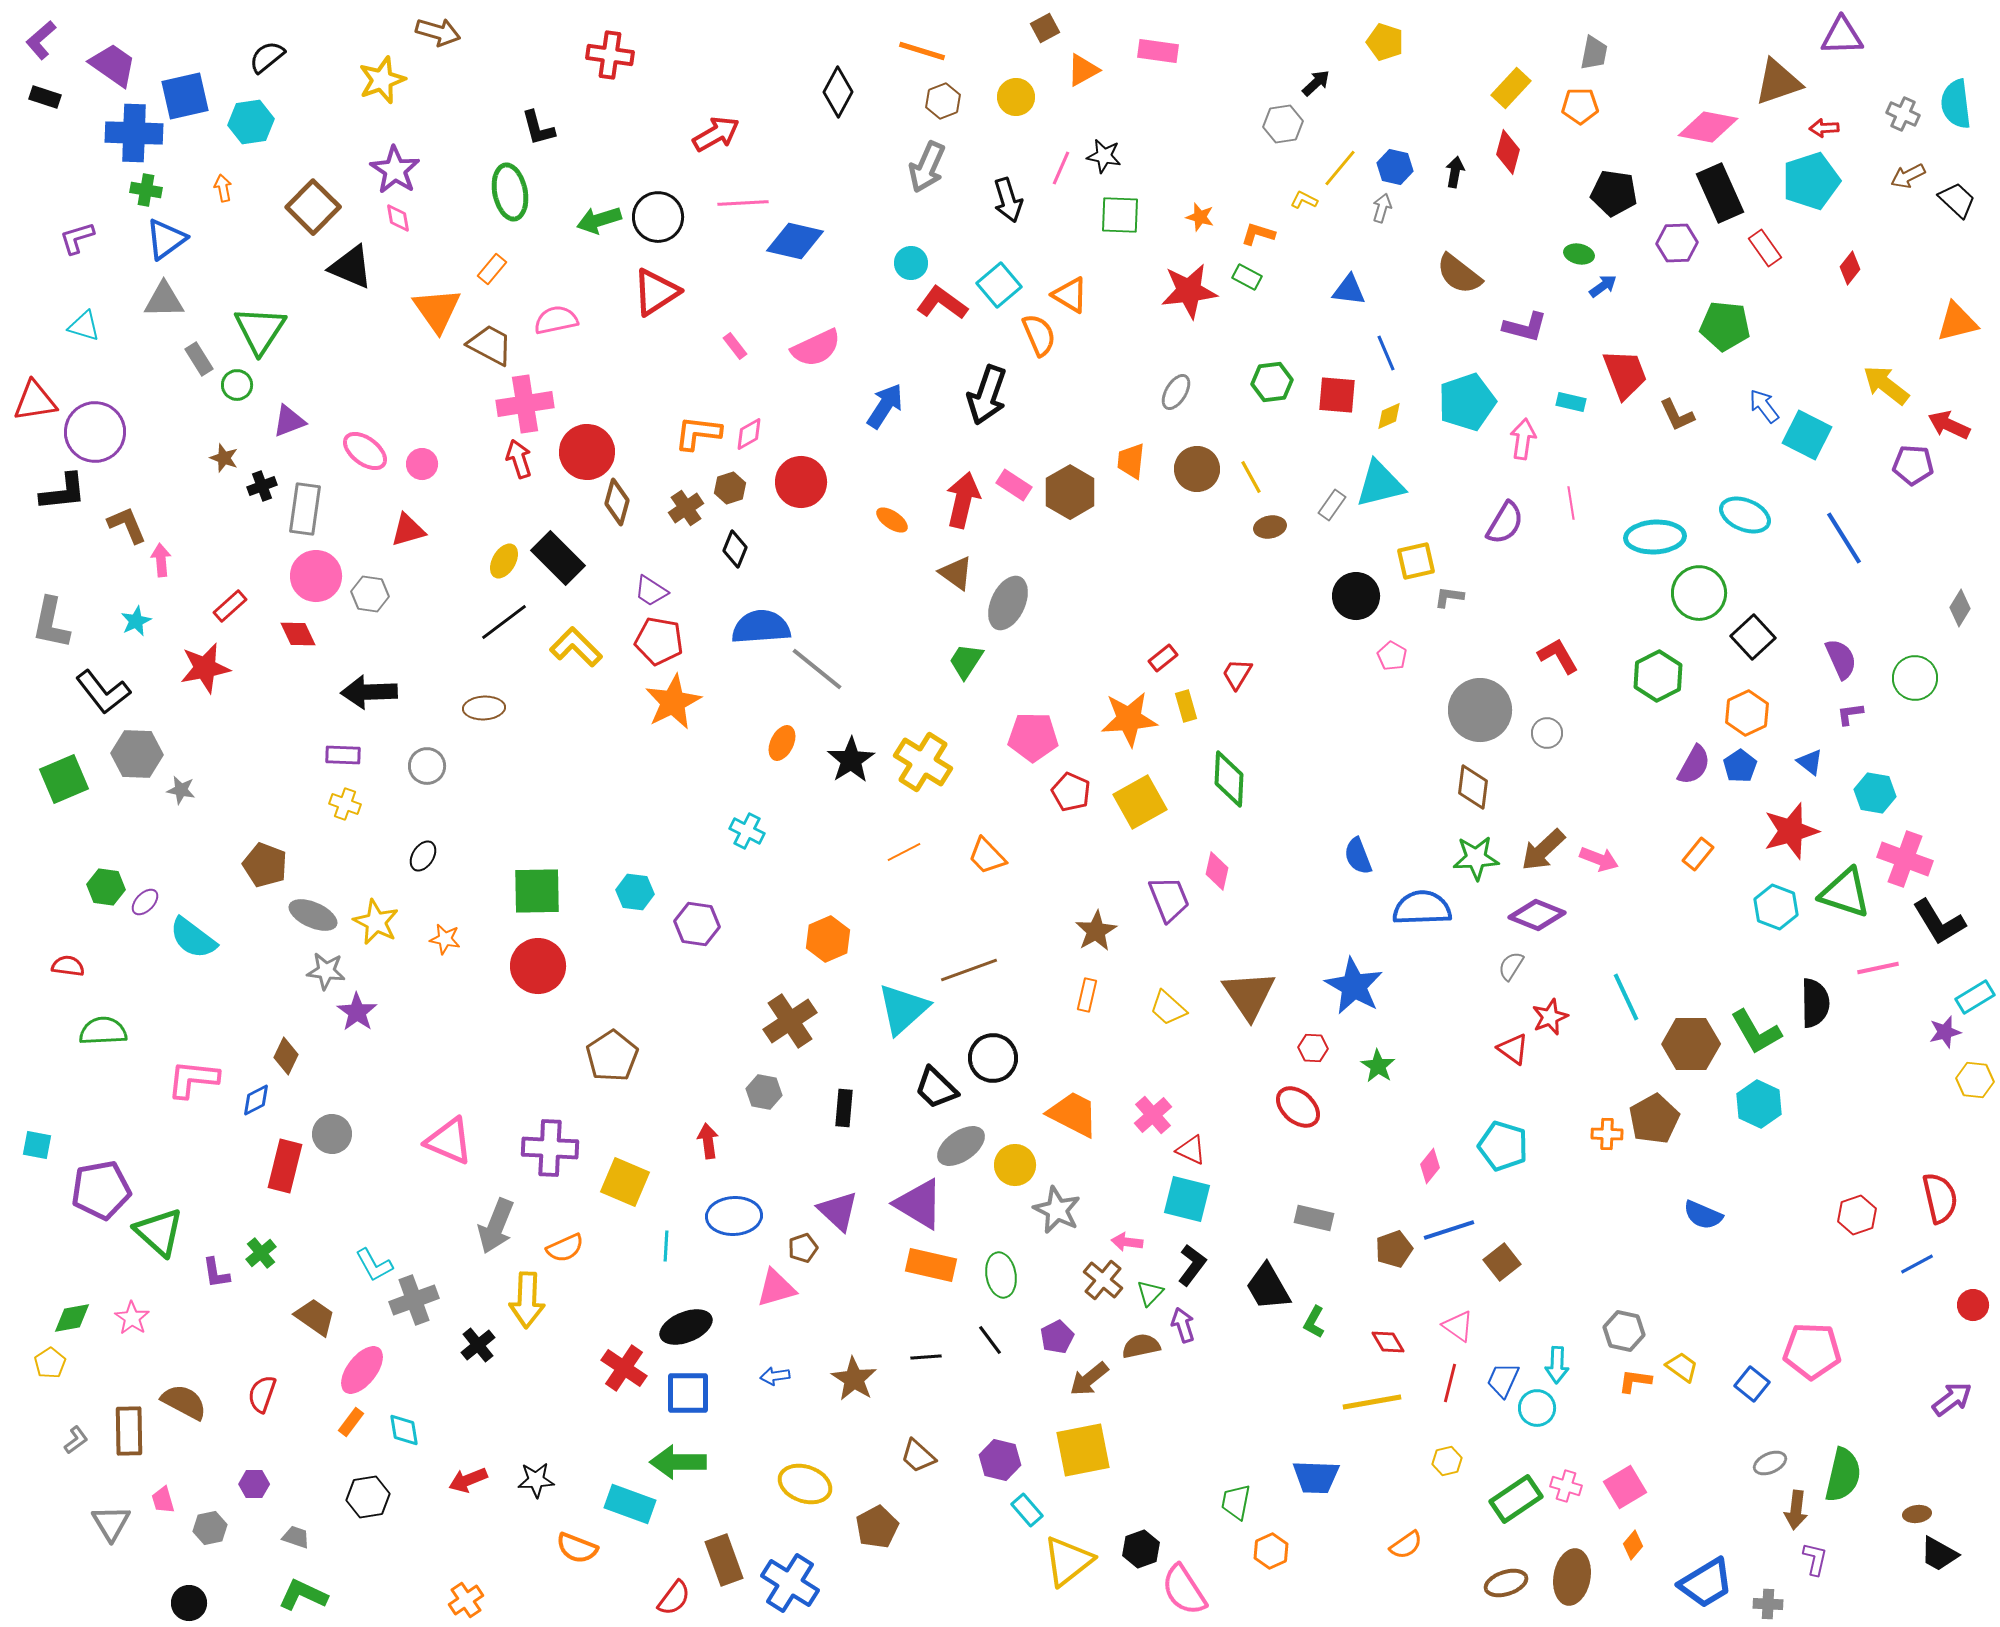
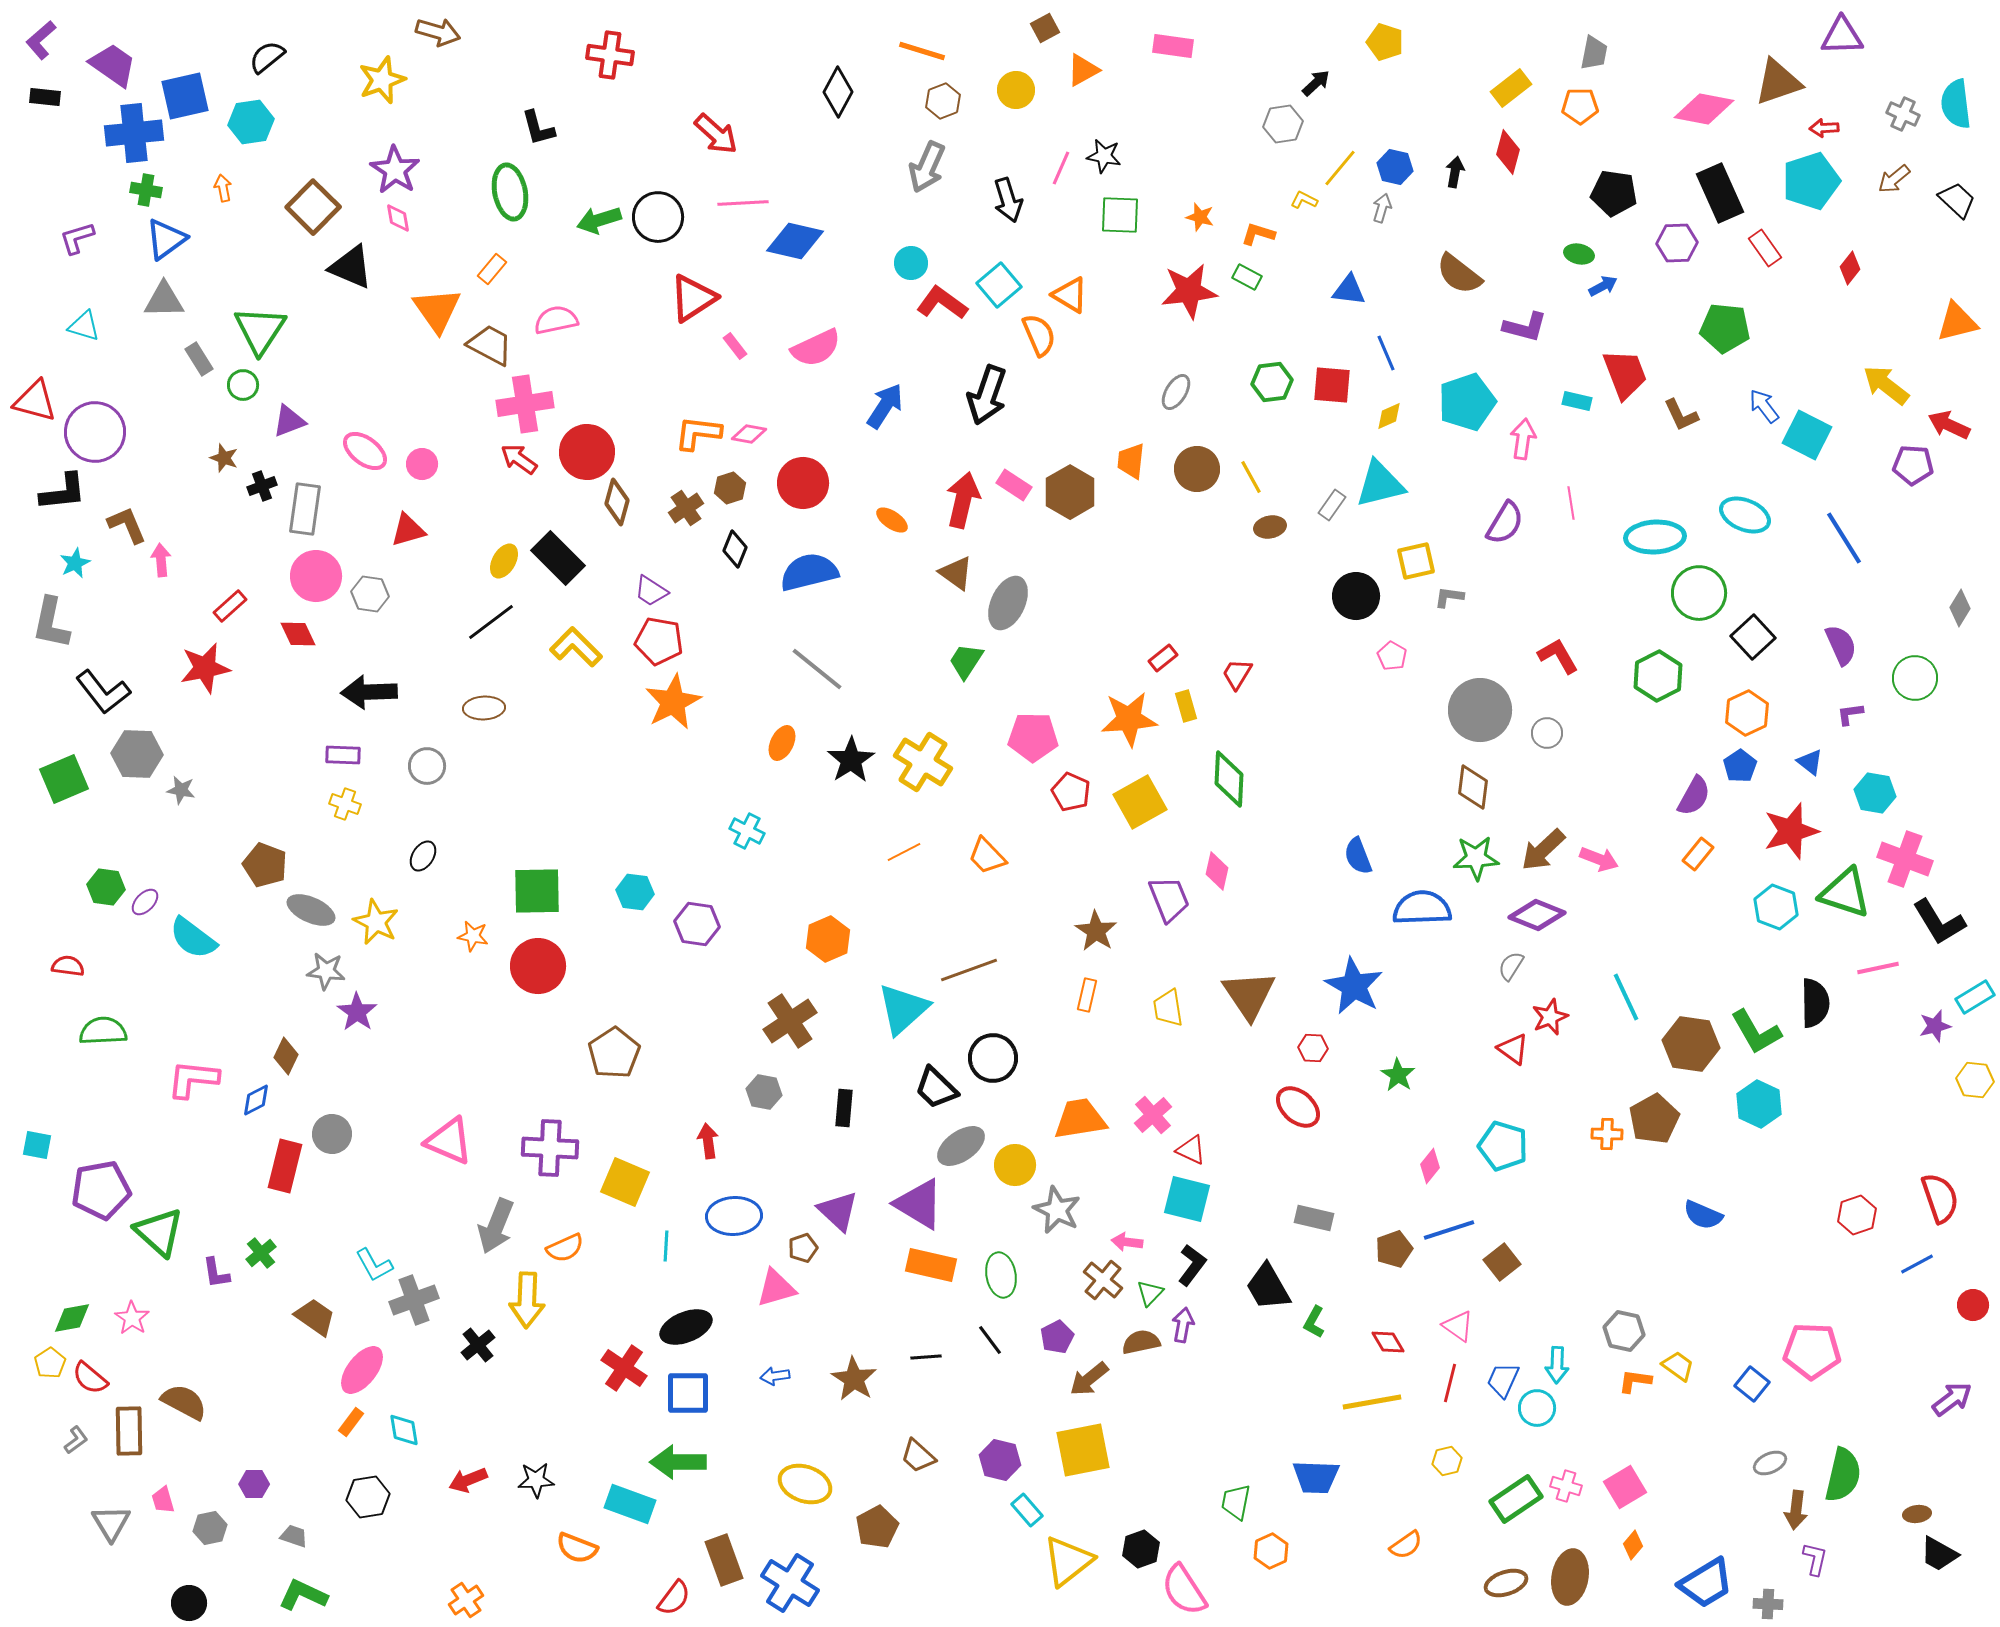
pink rectangle at (1158, 51): moved 15 px right, 5 px up
yellow rectangle at (1511, 88): rotated 9 degrees clockwise
black rectangle at (45, 97): rotated 12 degrees counterclockwise
yellow circle at (1016, 97): moved 7 px up
pink diamond at (1708, 127): moved 4 px left, 18 px up
blue cross at (134, 133): rotated 8 degrees counterclockwise
red arrow at (716, 134): rotated 72 degrees clockwise
brown arrow at (1908, 176): moved 14 px left, 3 px down; rotated 12 degrees counterclockwise
blue arrow at (1603, 286): rotated 8 degrees clockwise
red triangle at (656, 292): moved 37 px right, 6 px down
green pentagon at (1725, 326): moved 2 px down
green circle at (237, 385): moved 6 px right
red square at (1337, 395): moved 5 px left, 10 px up
red triangle at (35, 401): rotated 24 degrees clockwise
cyan rectangle at (1571, 402): moved 6 px right, 1 px up
brown L-shape at (1677, 415): moved 4 px right
pink diamond at (749, 434): rotated 40 degrees clockwise
red arrow at (519, 459): rotated 36 degrees counterclockwise
red circle at (801, 482): moved 2 px right, 1 px down
cyan star at (136, 621): moved 61 px left, 58 px up
black line at (504, 622): moved 13 px left
blue semicircle at (761, 627): moved 48 px right, 55 px up; rotated 10 degrees counterclockwise
purple semicircle at (1841, 659): moved 14 px up
purple semicircle at (1694, 765): moved 31 px down
gray ellipse at (313, 915): moved 2 px left, 5 px up
brown star at (1096, 931): rotated 9 degrees counterclockwise
orange star at (445, 939): moved 28 px right, 3 px up
yellow trapezoid at (1168, 1008): rotated 39 degrees clockwise
purple star at (1945, 1032): moved 10 px left, 6 px up
brown hexagon at (1691, 1044): rotated 8 degrees clockwise
brown pentagon at (612, 1056): moved 2 px right, 3 px up
green star at (1378, 1066): moved 20 px right, 9 px down
orange trapezoid at (1073, 1114): moved 7 px right, 5 px down; rotated 36 degrees counterclockwise
red semicircle at (1940, 1198): rotated 6 degrees counterclockwise
purple arrow at (1183, 1325): rotated 28 degrees clockwise
brown semicircle at (1141, 1346): moved 4 px up
yellow trapezoid at (1682, 1367): moved 4 px left, 1 px up
red semicircle at (262, 1394): moved 172 px left, 16 px up; rotated 69 degrees counterclockwise
gray trapezoid at (296, 1537): moved 2 px left, 1 px up
brown ellipse at (1572, 1577): moved 2 px left
